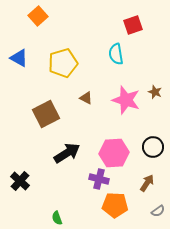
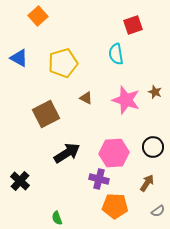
orange pentagon: moved 1 px down
